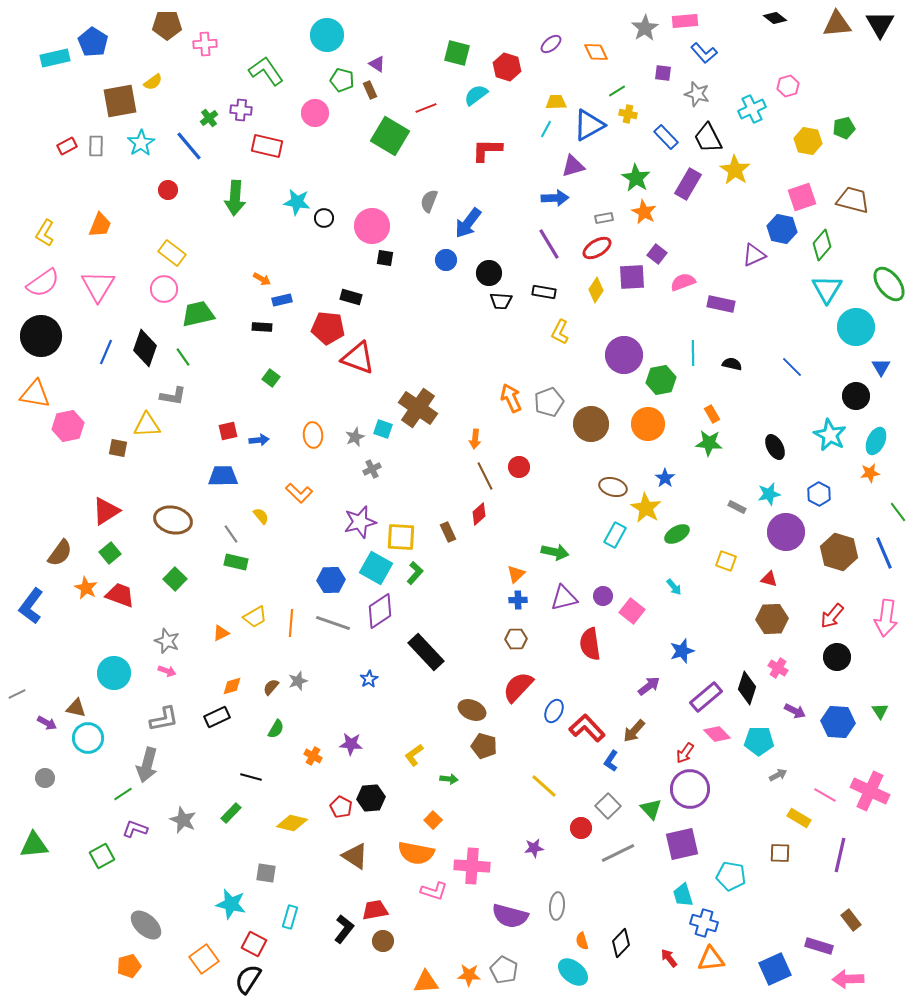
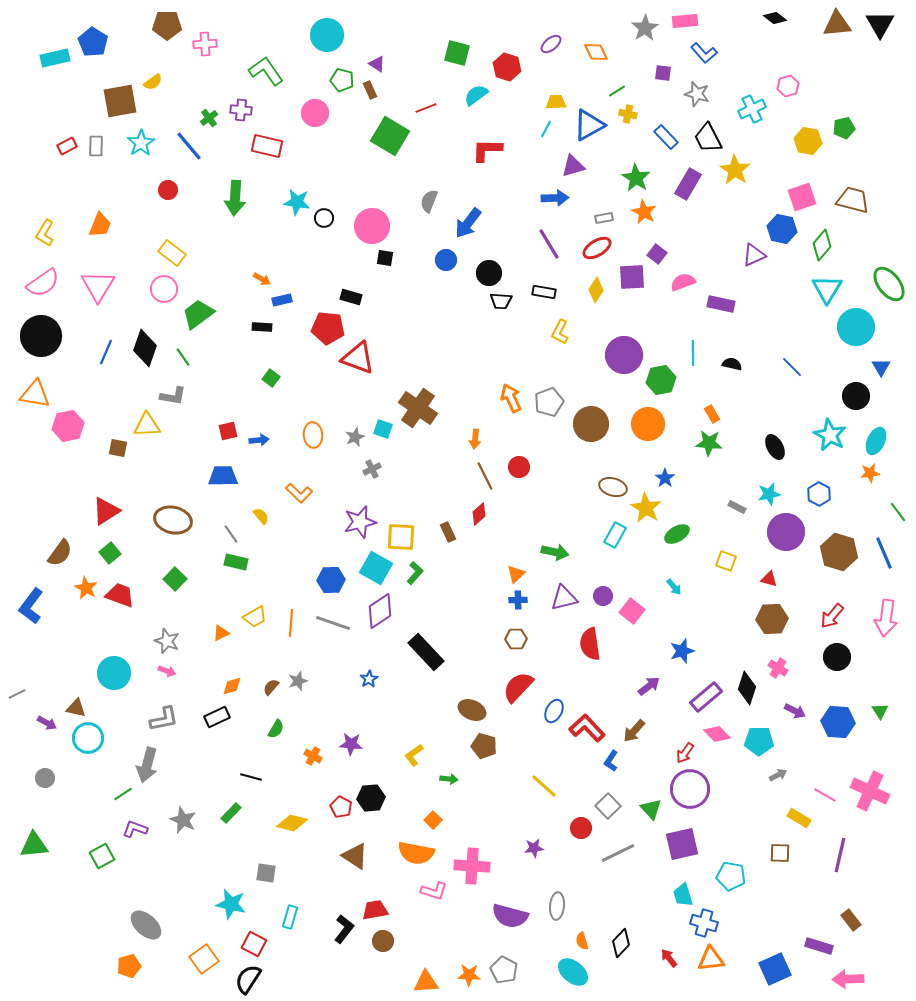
green trapezoid at (198, 314): rotated 24 degrees counterclockwise
